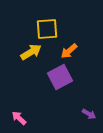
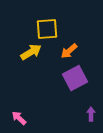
purple square: moved 15 px right, 1 px down
purple arrow: moved 2 px right; rotated 120 degrees counterclockwise
